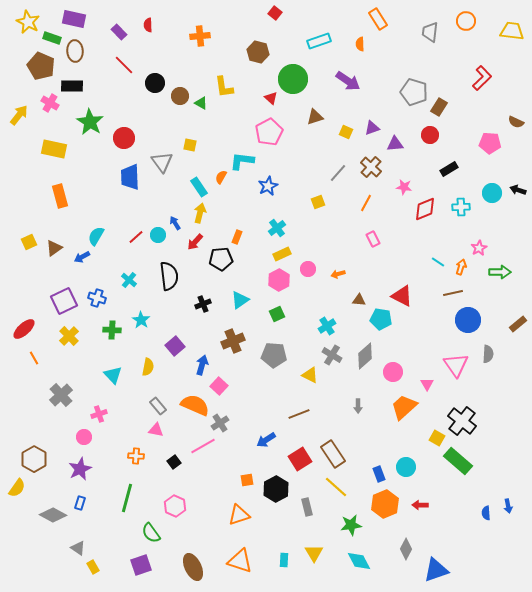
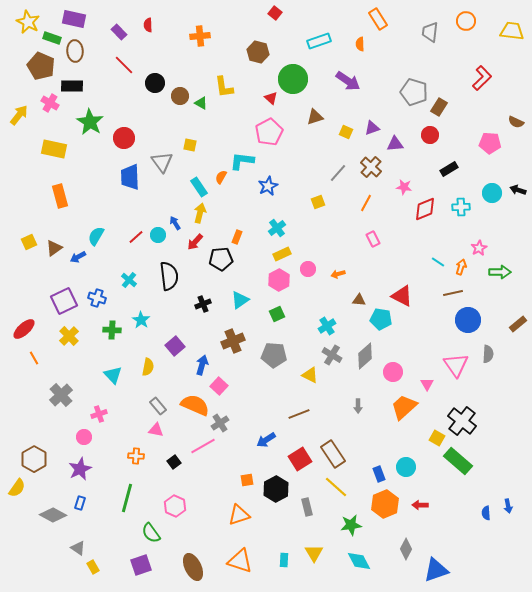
blue arrow at (82, 257): moved 4 px left
